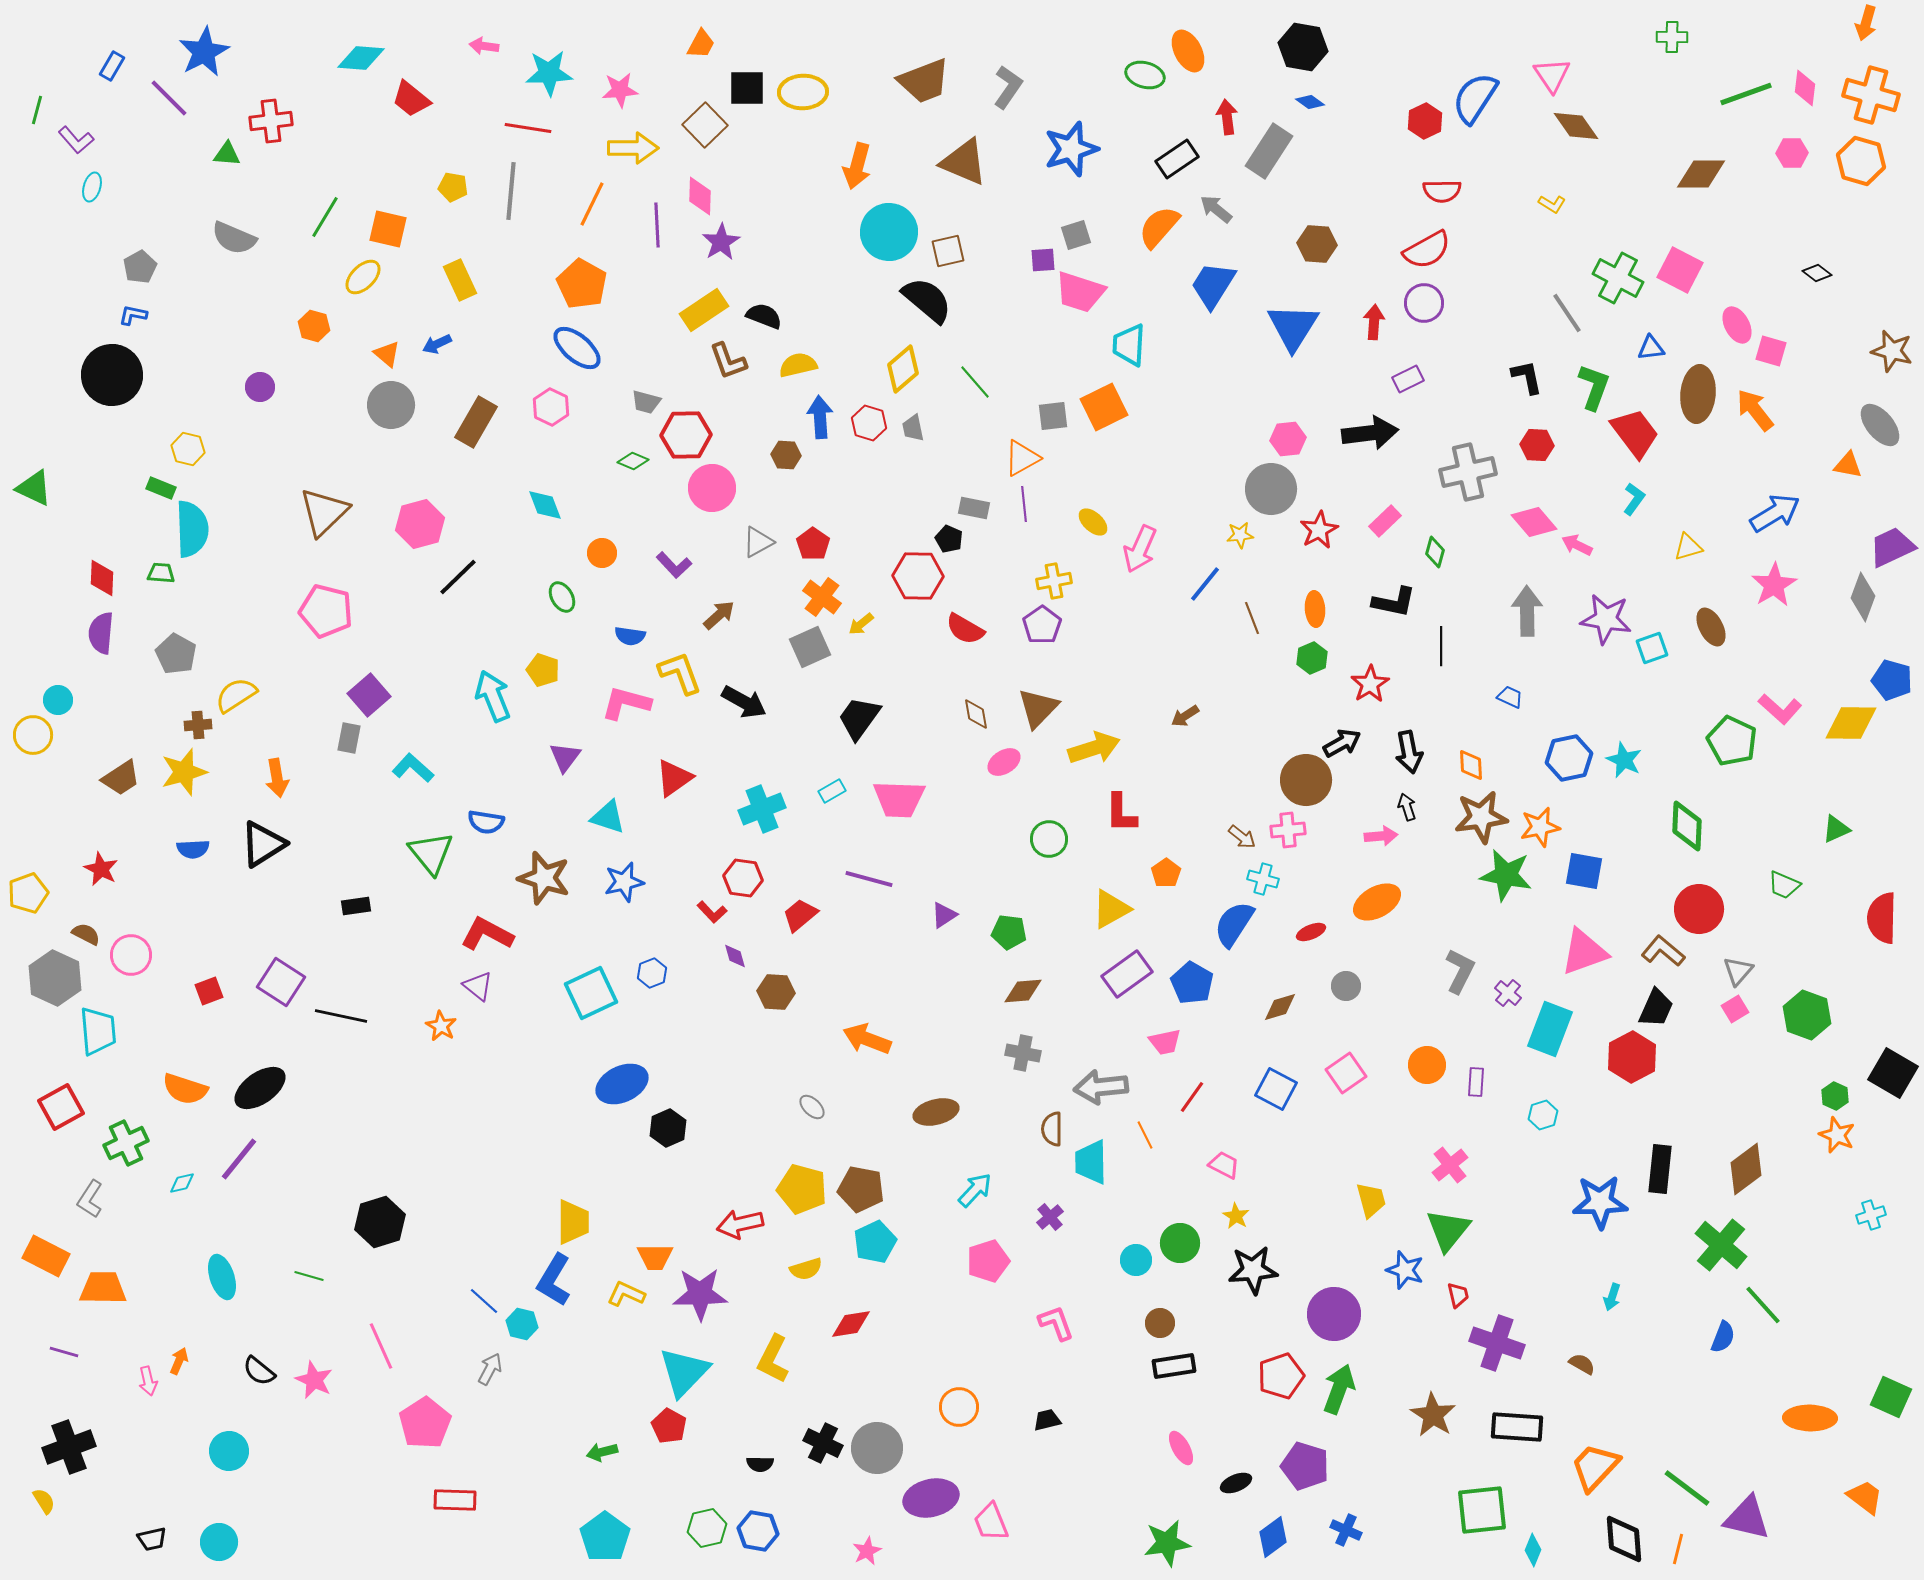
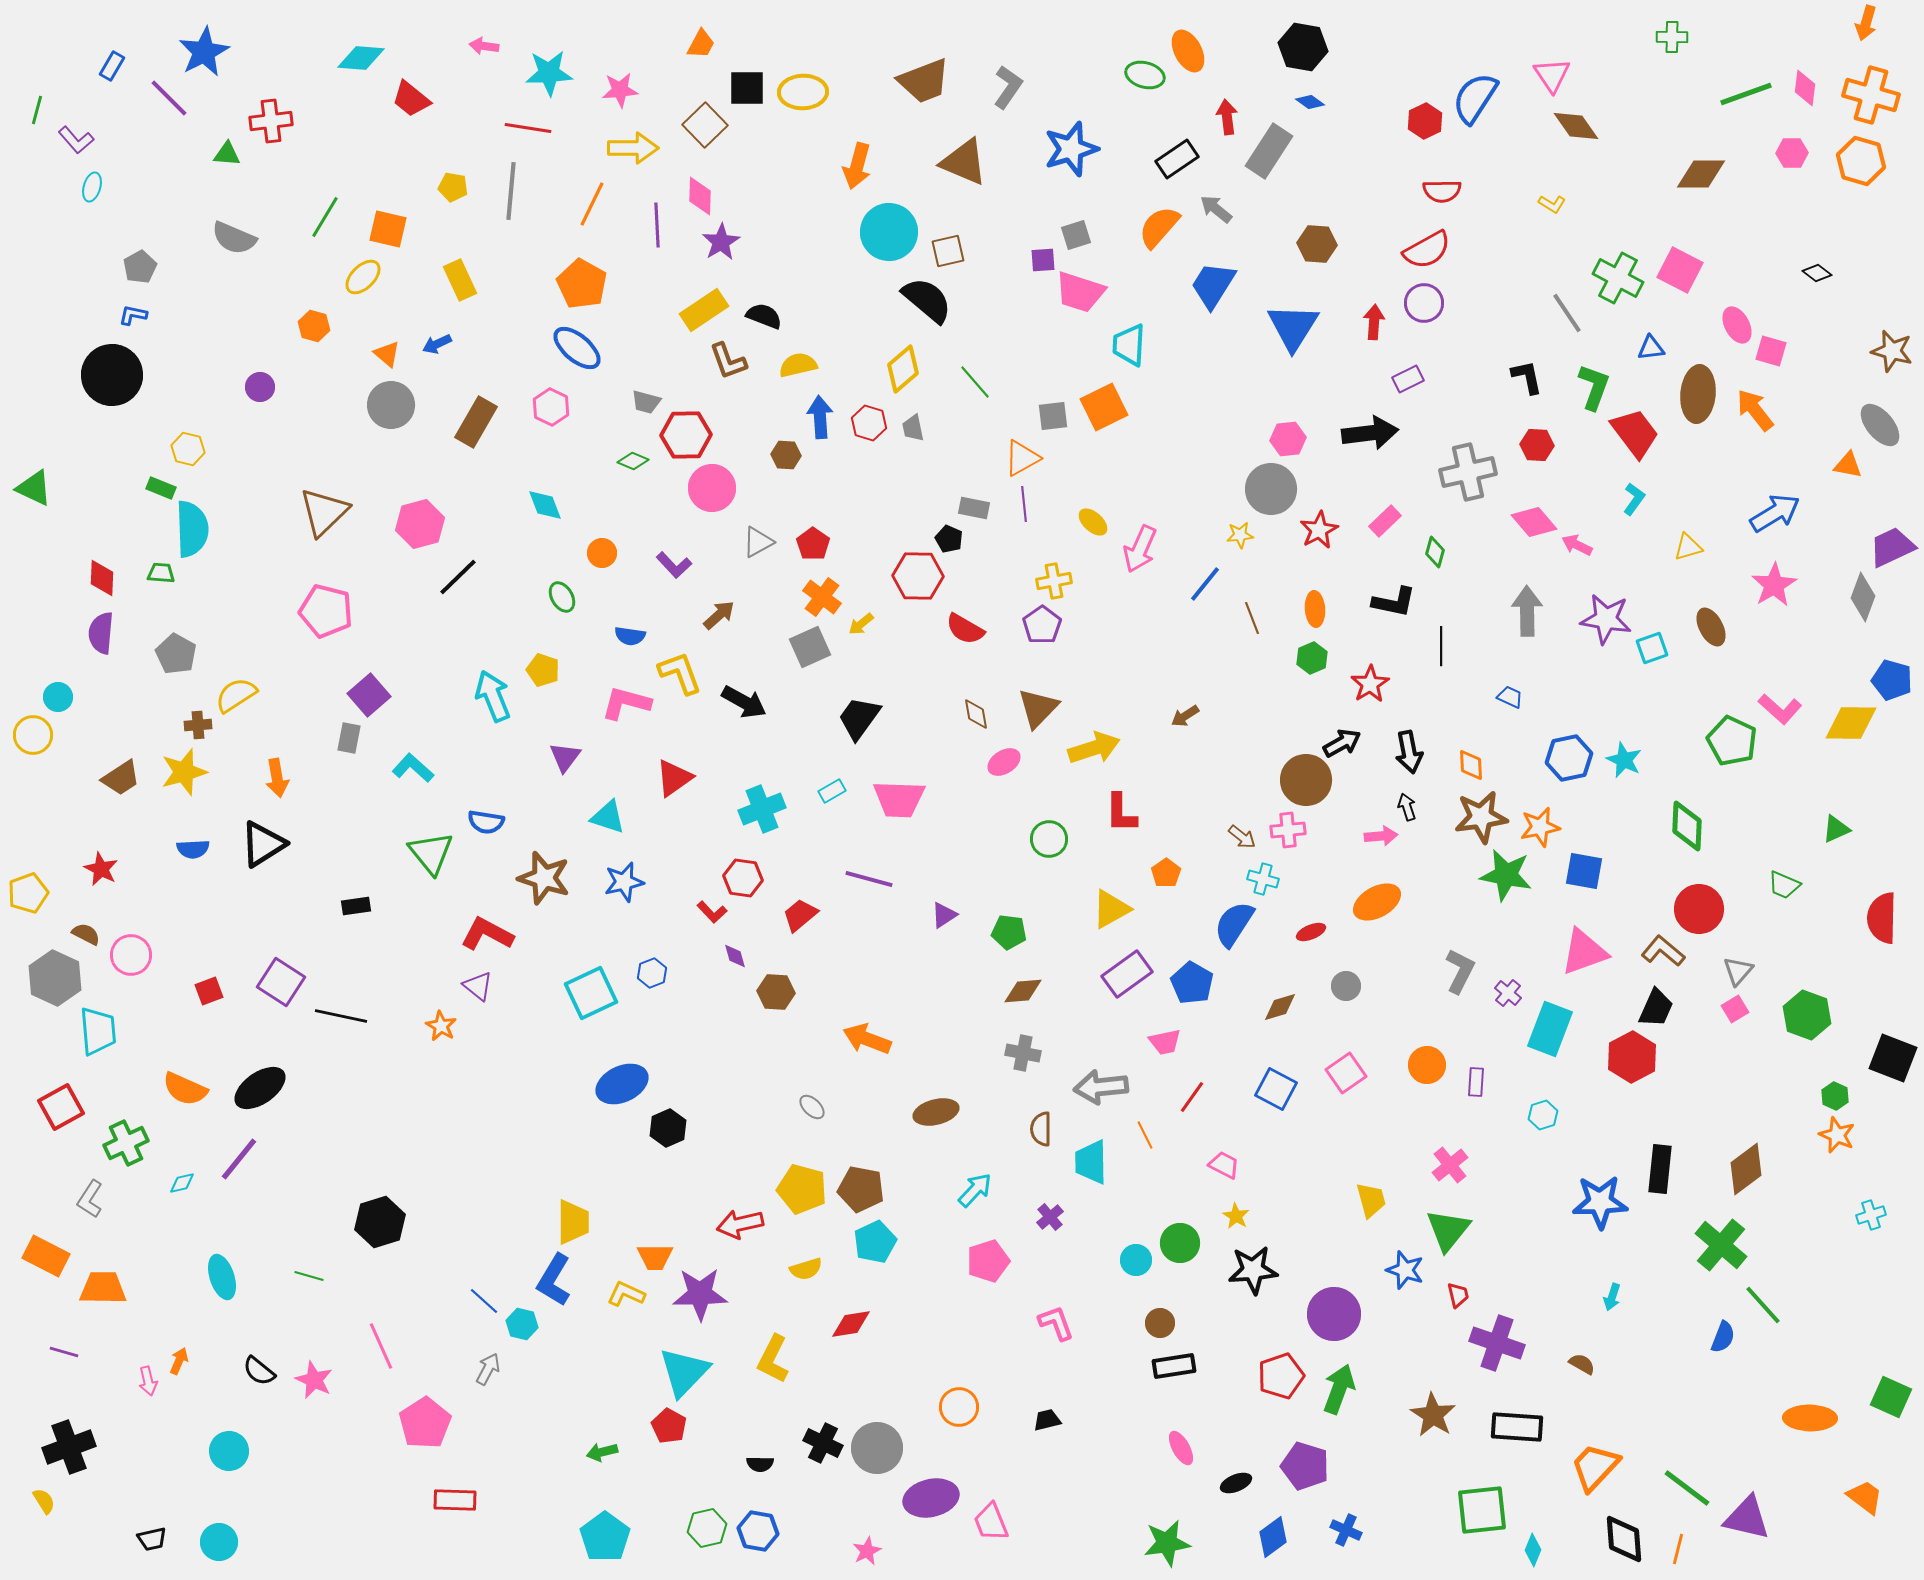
cyan circle at (58, 700): moved 3 px up
black square at (1893, 1073): moved 15 px up; rotated 9 degrees counterclockwise
orange semicircle at (185, 1089): rotated 6 degrees clockwise
brown semicircle at (1052, 1129): moved 11 px left
gray arrow at (490, 1369): moved 2 px left
